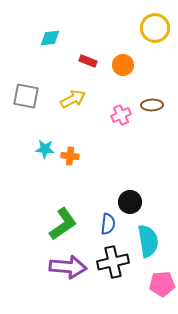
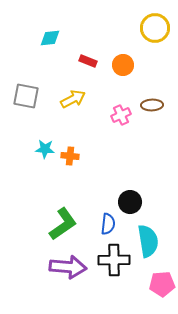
black cross: moved 1 px right, 2 px up; rotated 12 degrees clockwise
